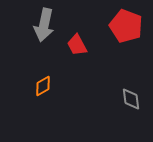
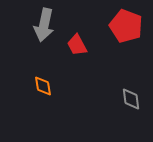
orange diamond: rotated 70 degrees counterclockwise
